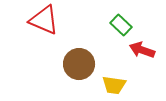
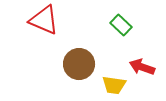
red arrow: moved 17 px down
